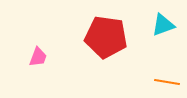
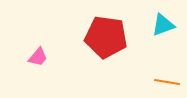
pink trapezoid: rotated 20 degrees clockwise
